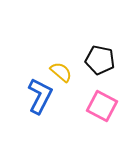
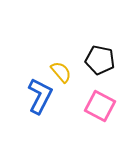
yellow semicircle: rotated 10 degrees clockwise
pink square: moved 2 px left
